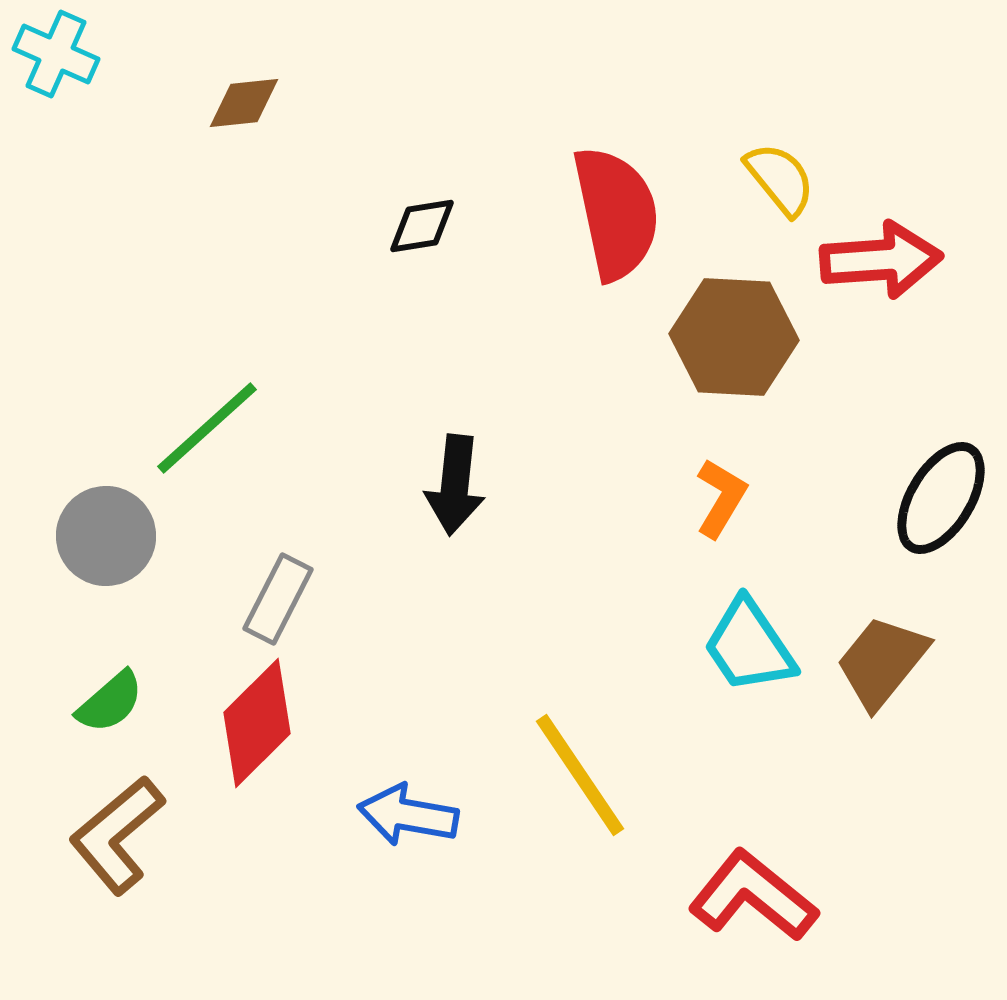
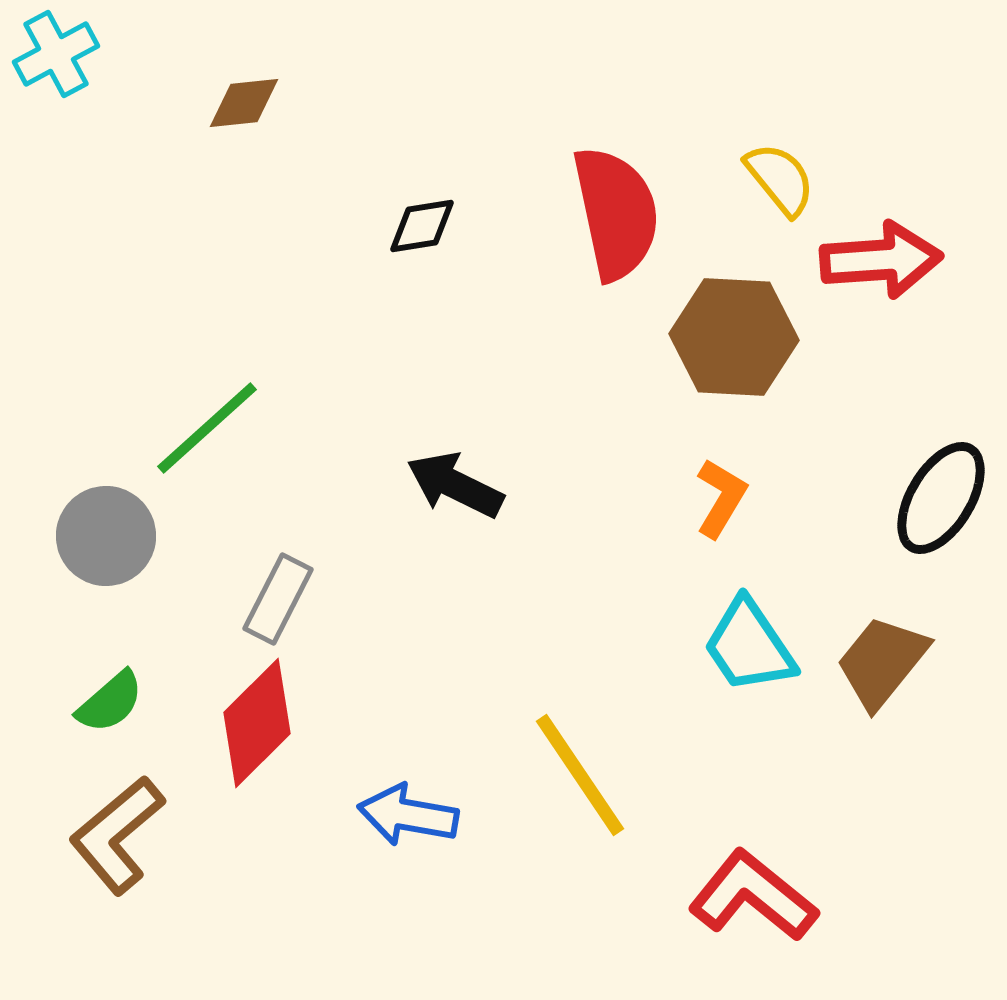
cyan cross: rotated 38 degrees clockwise
black arrow: rotated 110 degrees clockwise
